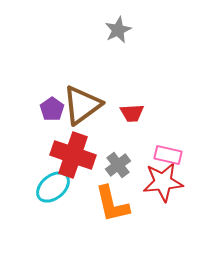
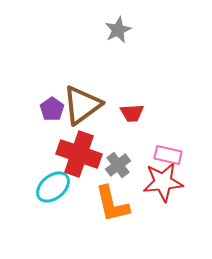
red cross: moved 6 px right, 1 px up
